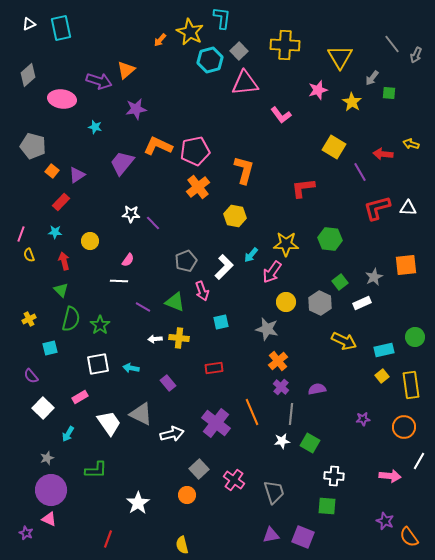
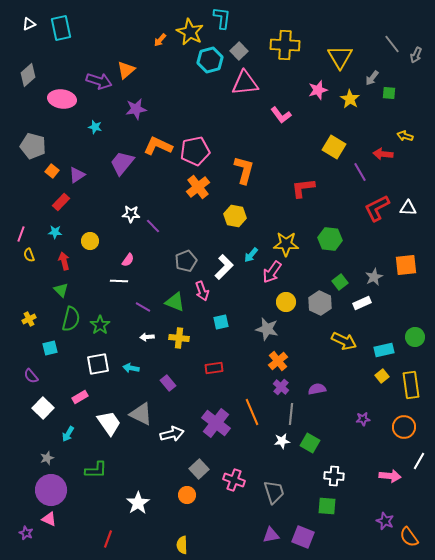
yellow star at (352, 102): moved 2 px left, 3 px up
yellow arrow at (411, 144): moved 6 px left, 8 px up
red L-shape at (377, 208): rotated 12 degrees counterclockwise
purple line at (153, 223): moved 3 px down
white arrow at (155, 339): moved 8 px left, 2 px up
pink cross at (234, 480): rotated 15 degrees counterclockwise
yellow semicircle at (182, 545): rotated 12 degrees clockwise
